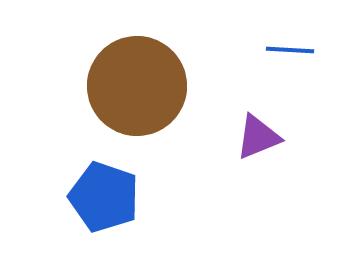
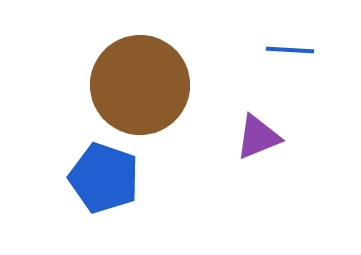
brown circle: moved 3 px right, 1 px up
blue pentagon: moved 19 px up
